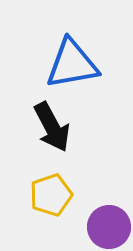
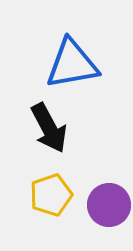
black arrow: moved 3 px left, 1 px down
purple circle: moved 22 px up
